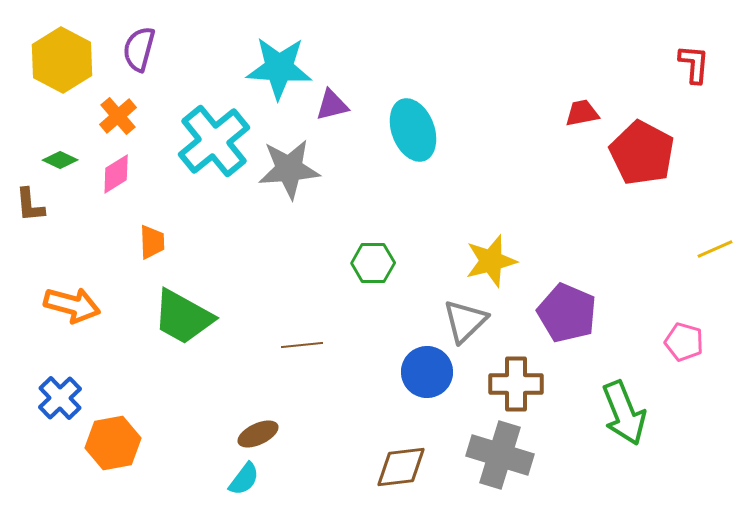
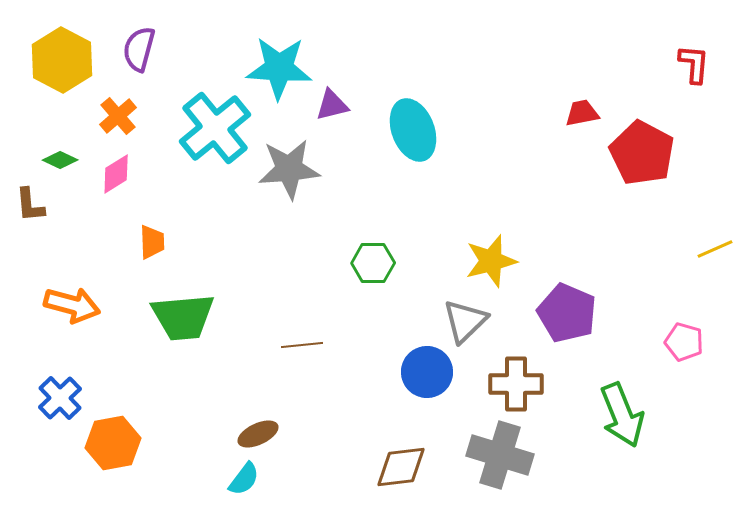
cyan cross: moved 1 px right, 13 px up
green trapezoid: rotated 34 degrees counterclockwise
green arrow: moved 2 px left, 2 px down
